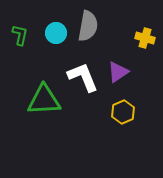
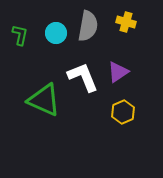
yellow cross: moved 19 px left, 16 px up
green triangle: rotated 27 degrees clockwise
